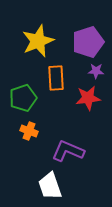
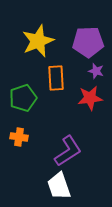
purple pentagon: rotated 16 degrees clockwise
purple star: rotated 14 degrees clockwise
red star: moved 2 px right
orange cross: moved 10 px left, 6 px down; rotated 12 degrees counterclockwise
purple L-shape: rotated 124 degrees clockwise
white trapezoid: moved 9 px right
